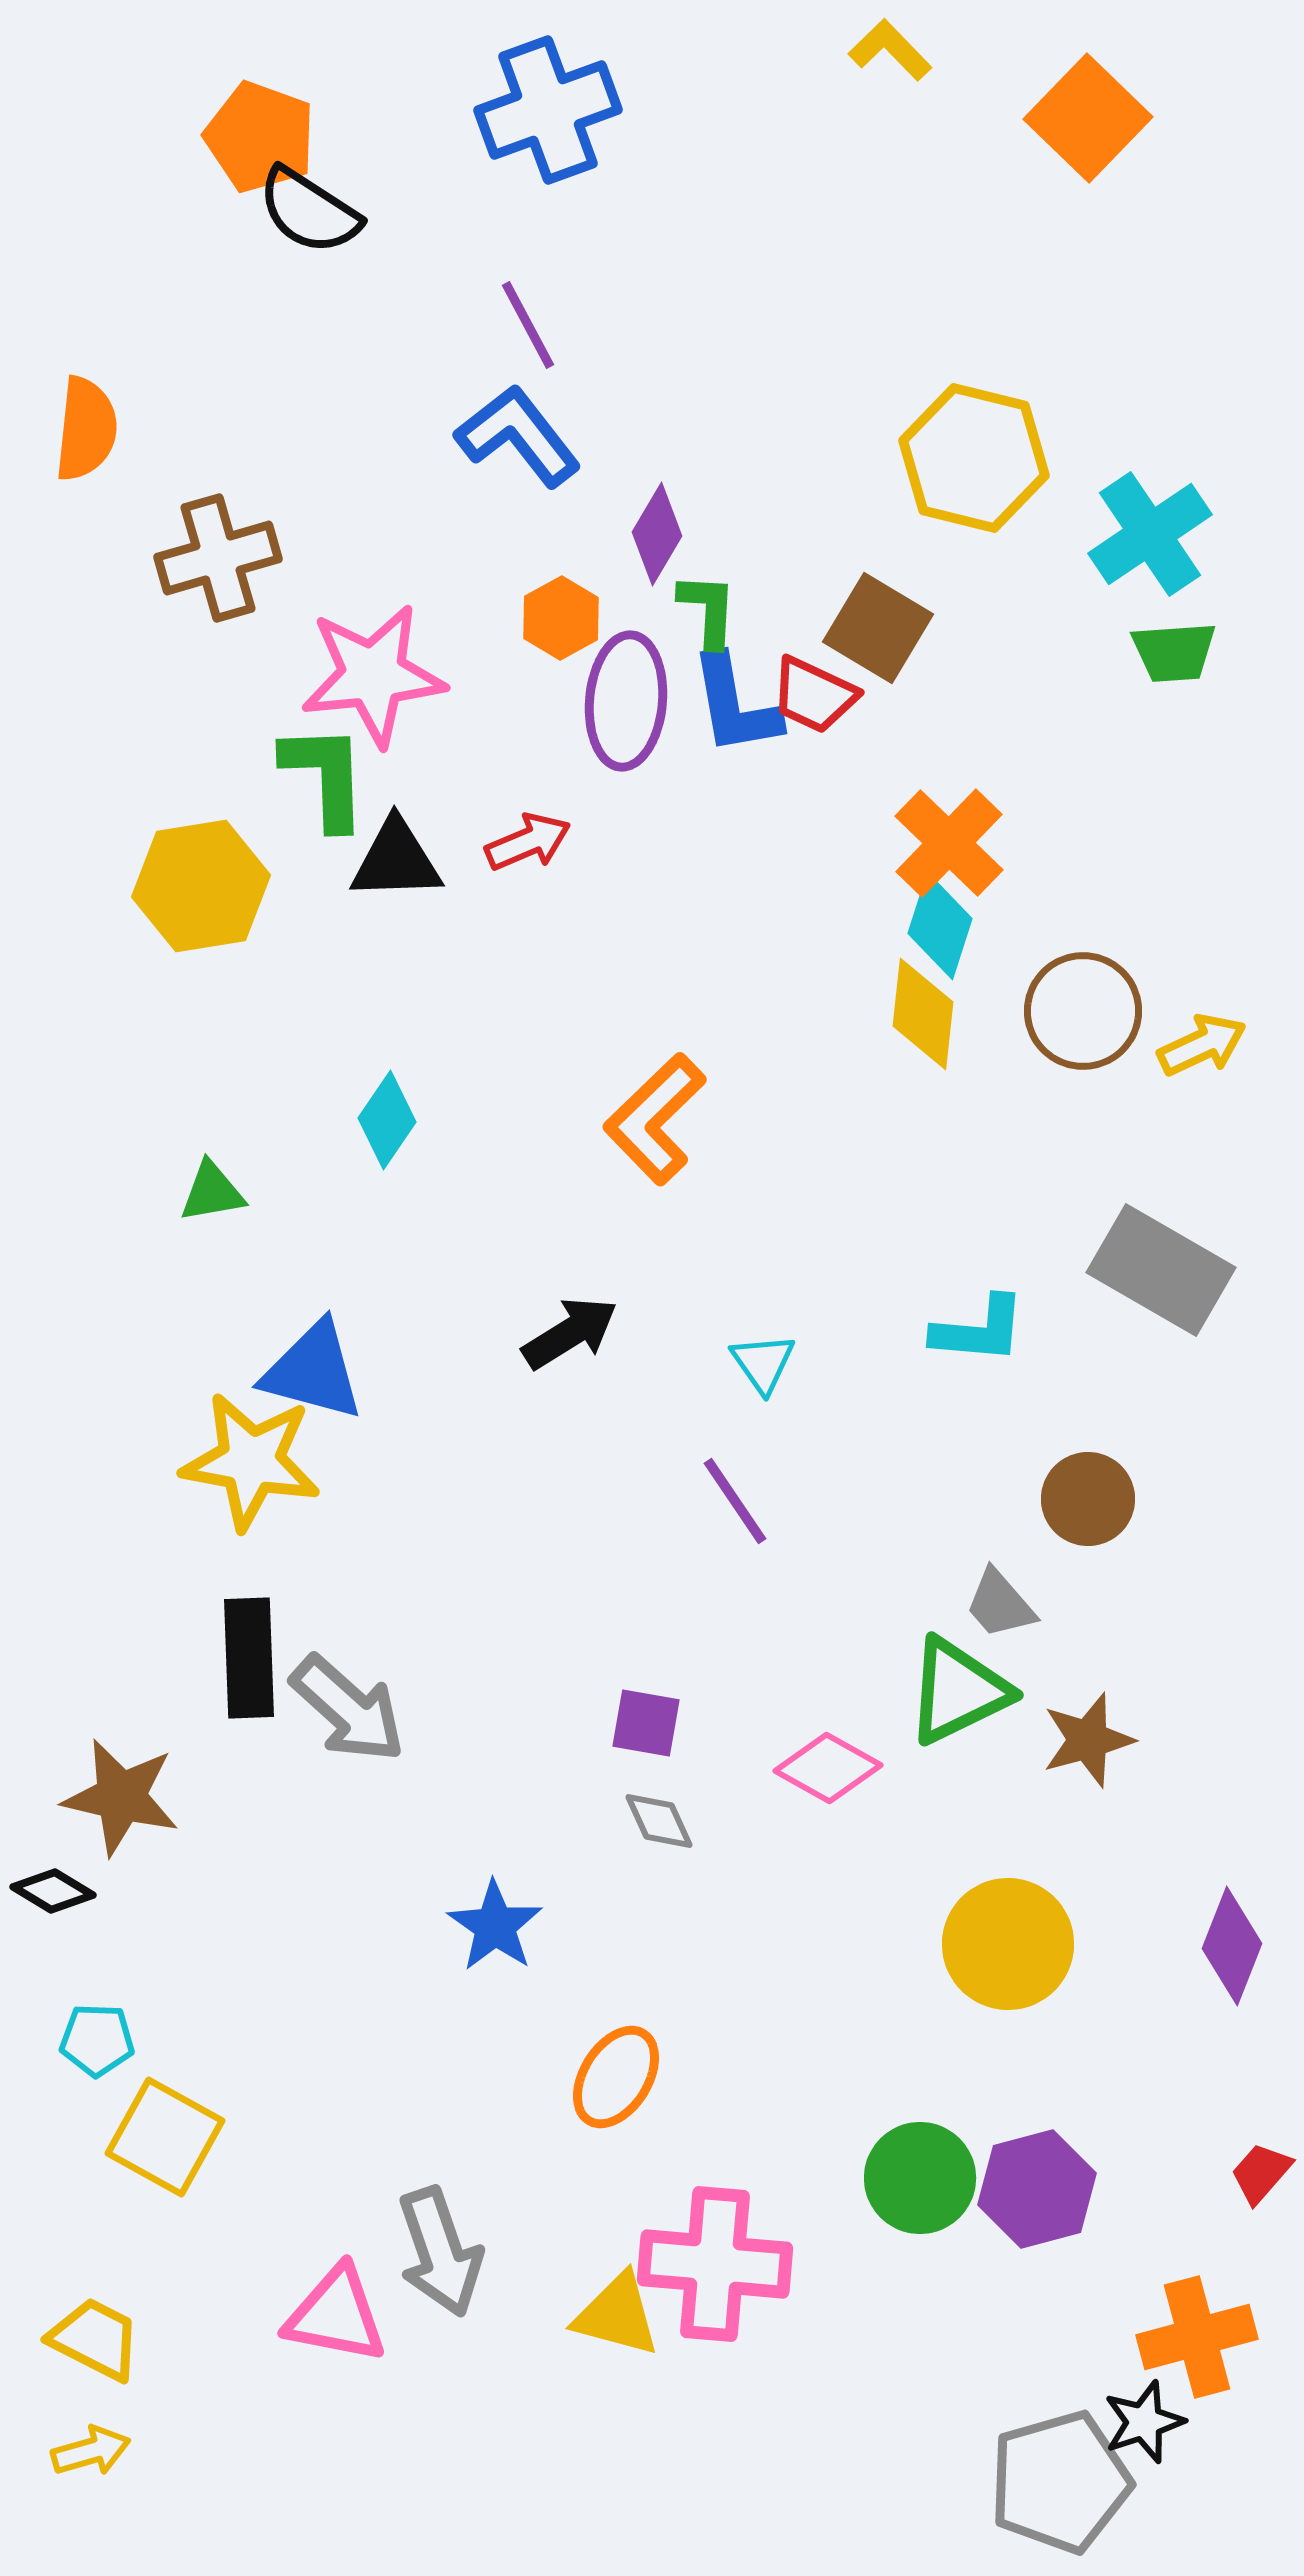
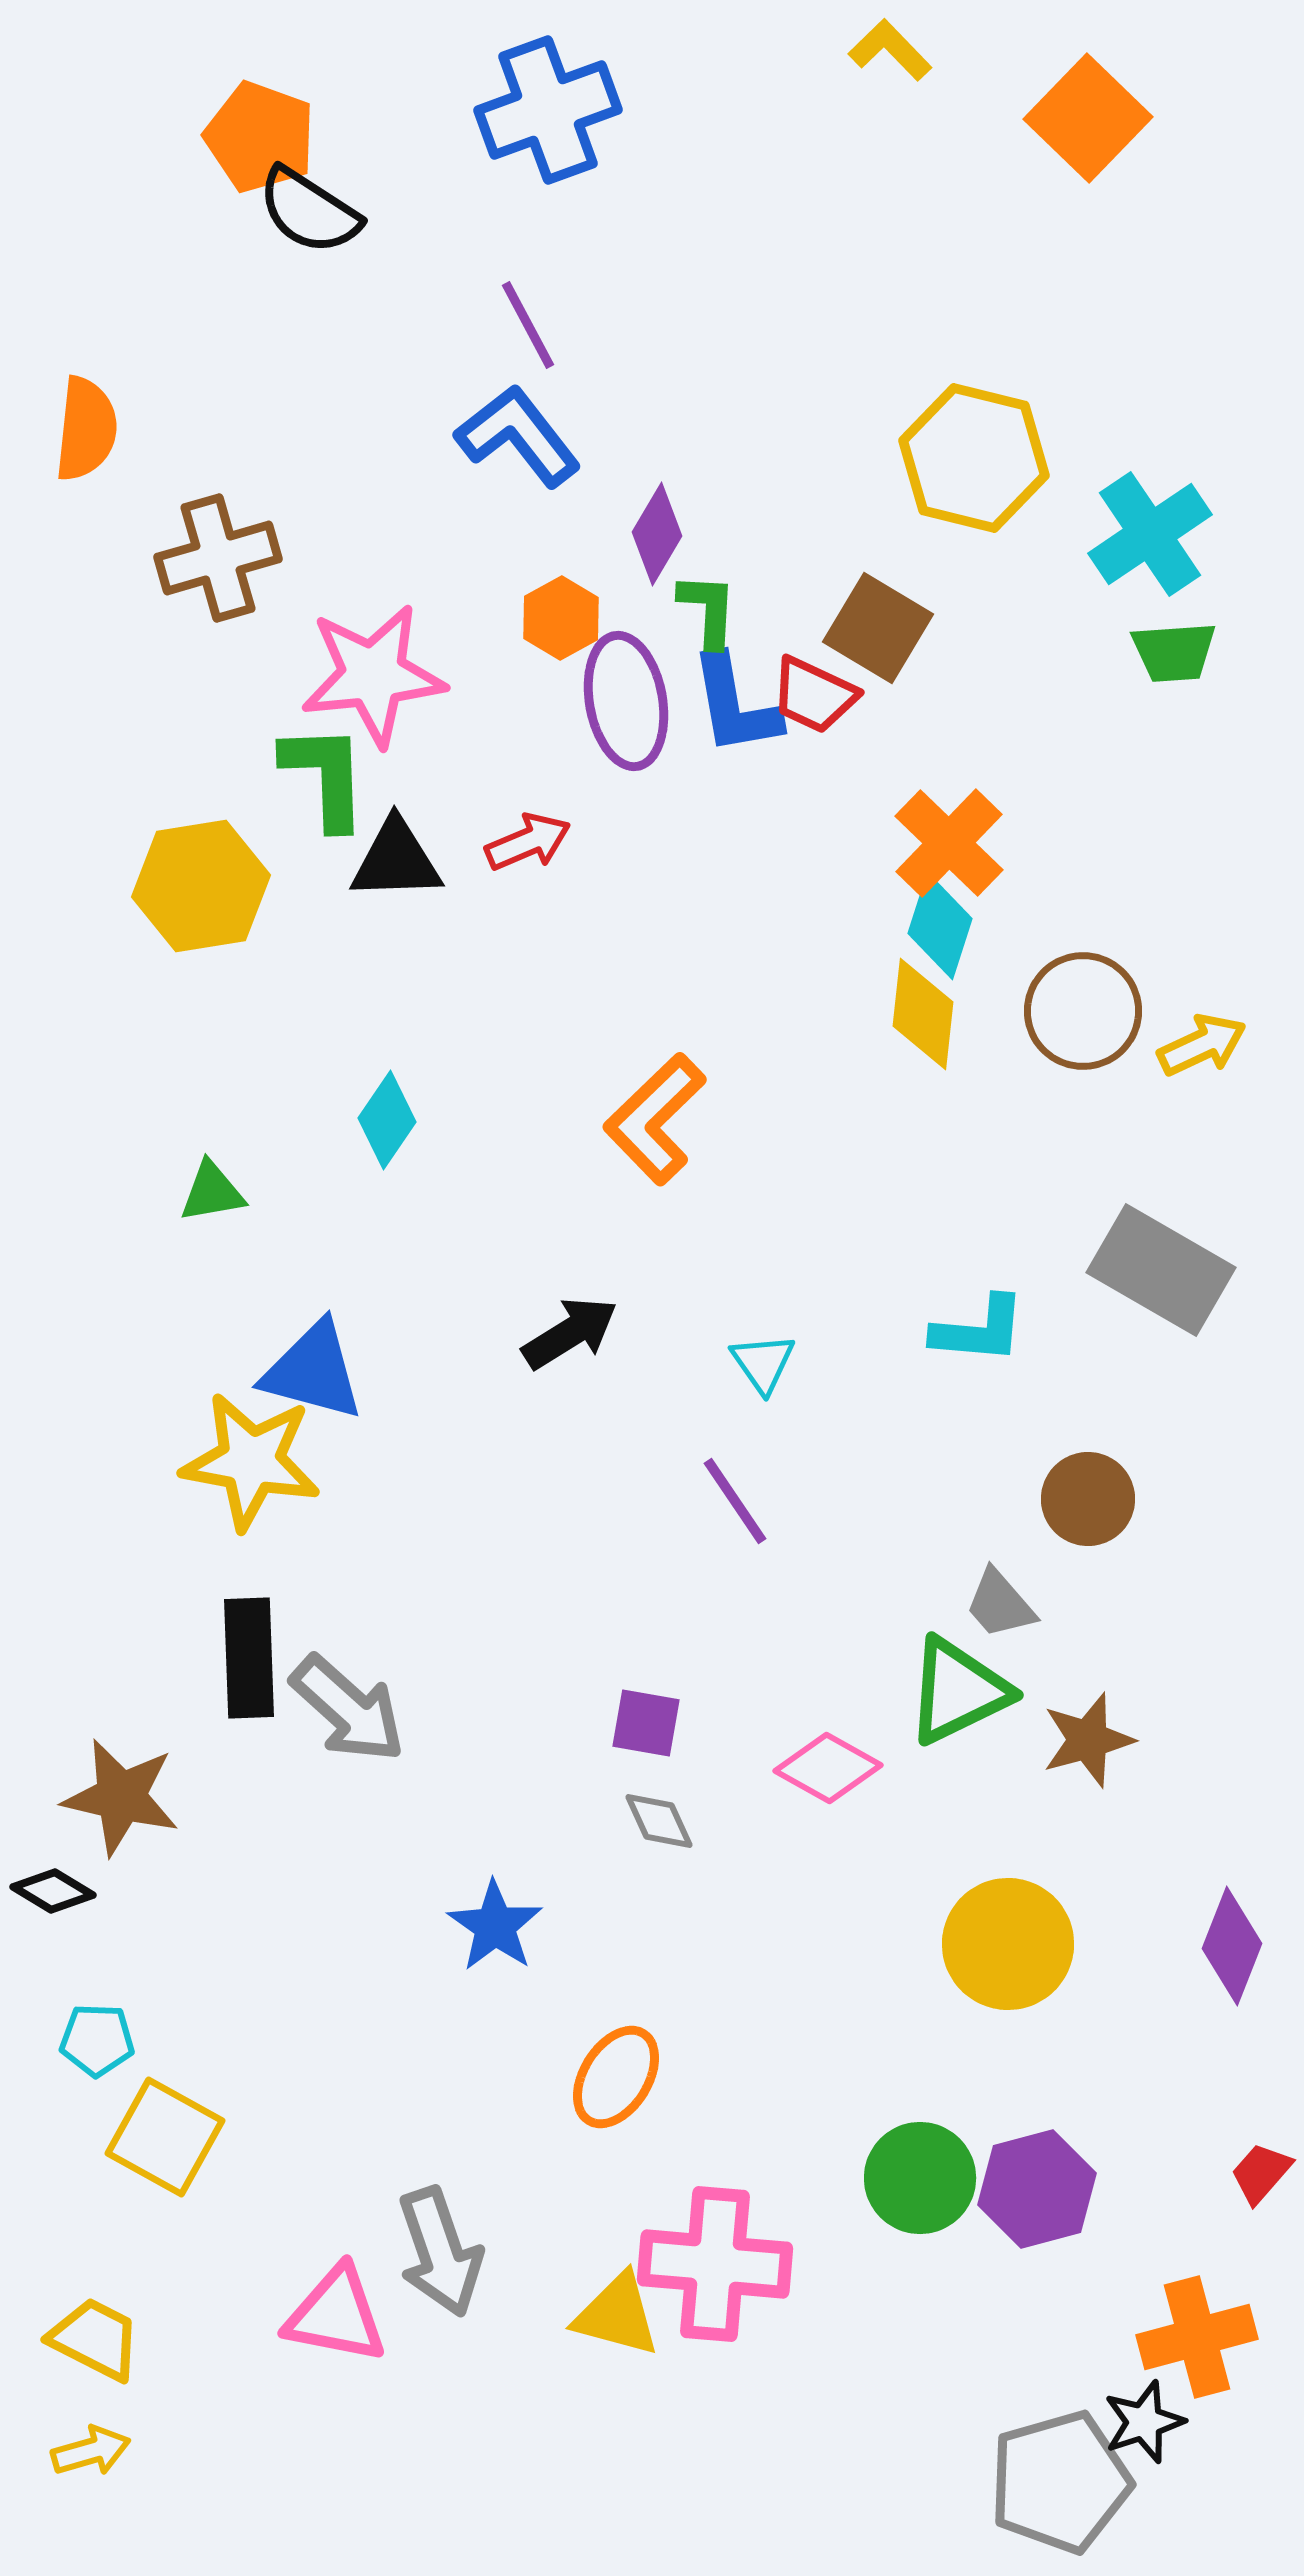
purple ellipse at (626, 701): rotated 15 degrees counterclockwise
